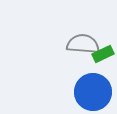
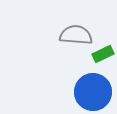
gray semicircle: moved 7 px left, 9 px up
